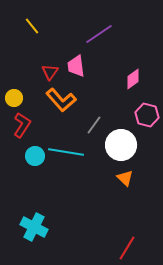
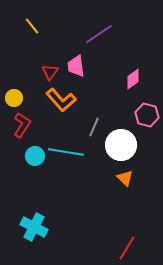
gray line: moved 2 px down; rotated 12 degrees counterclockwise
